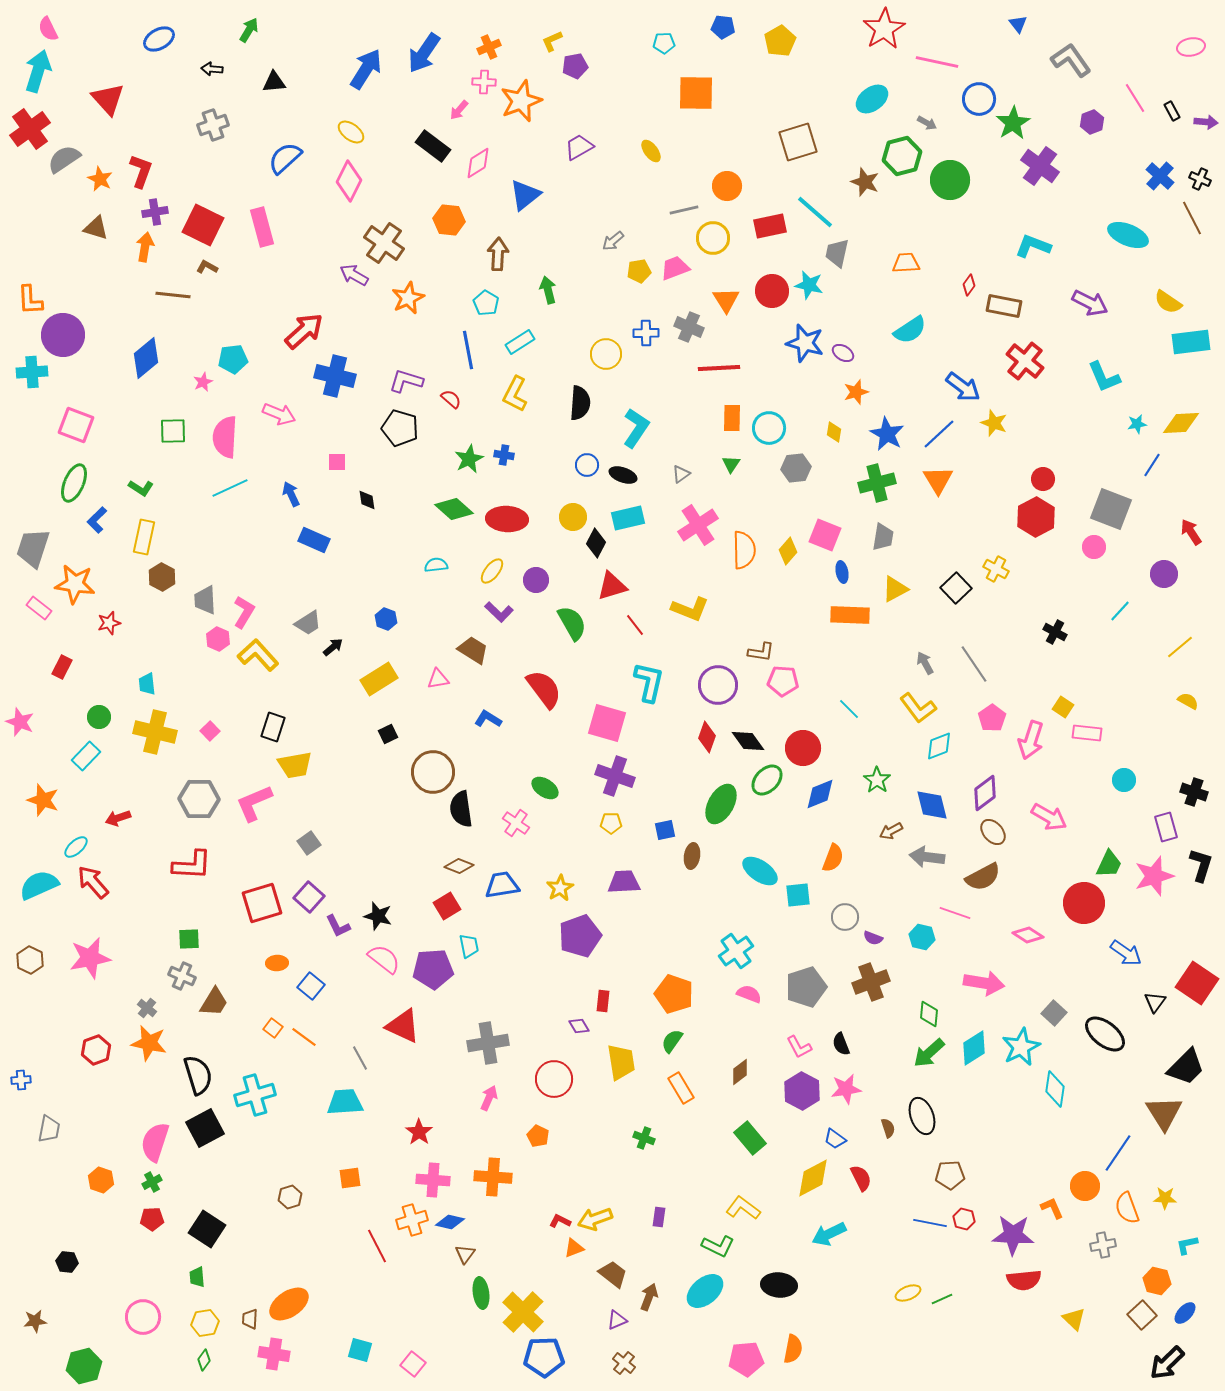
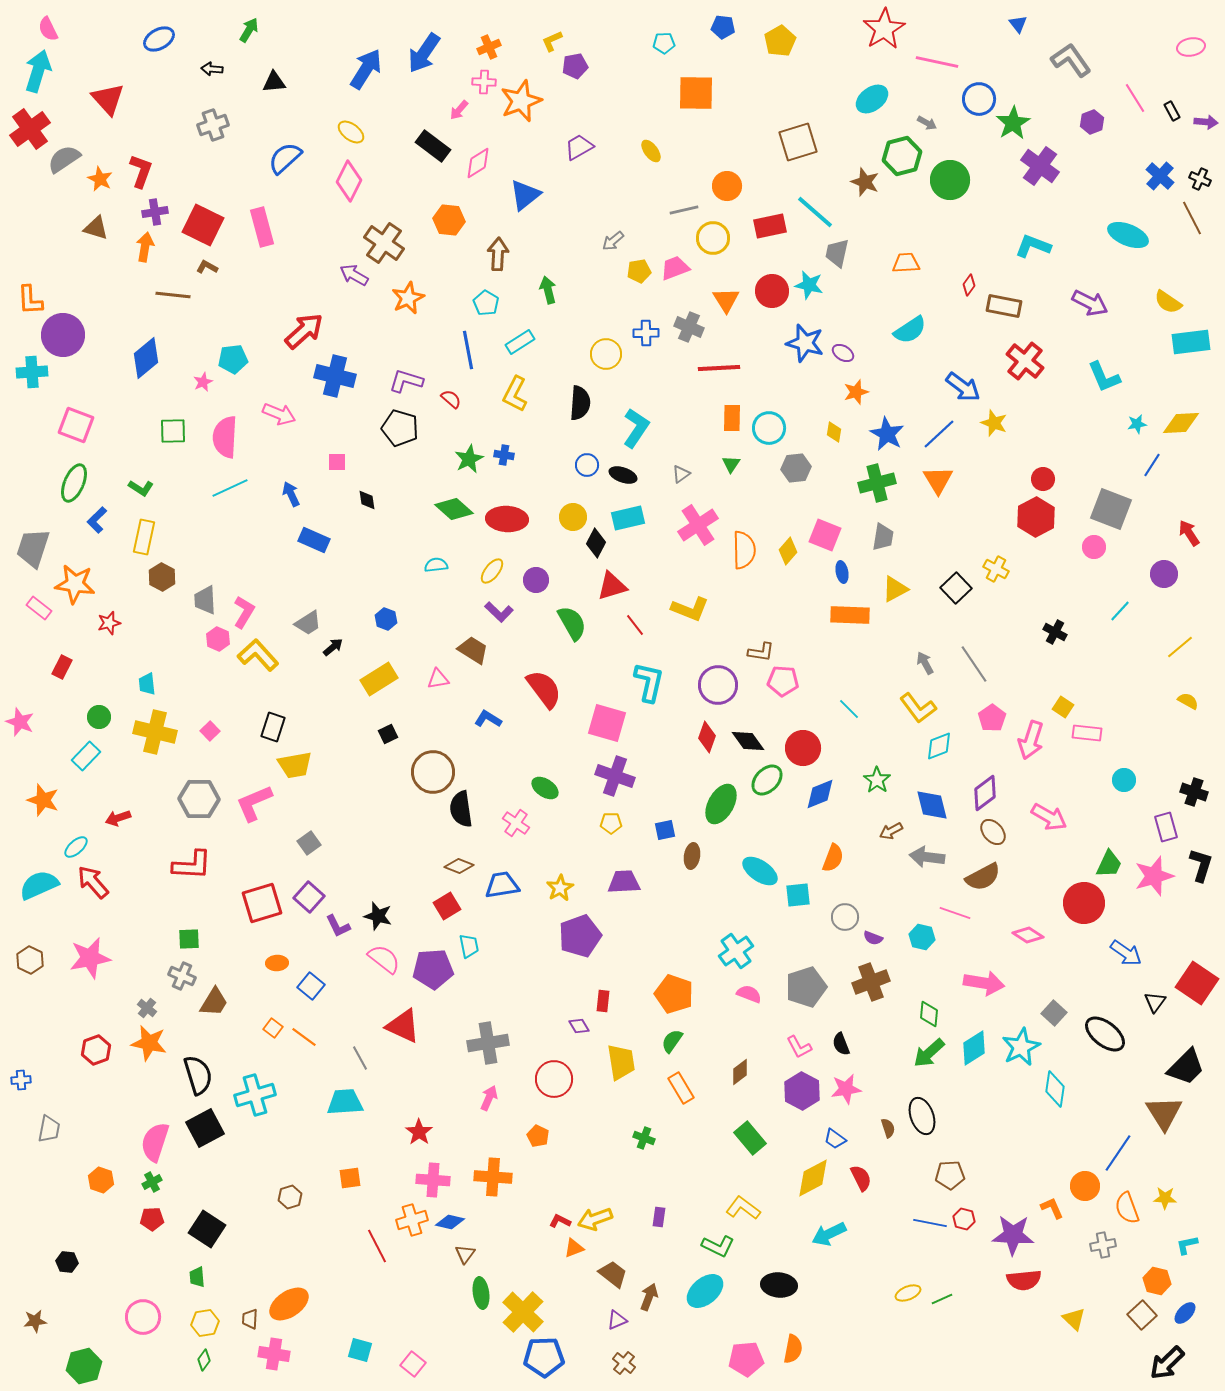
red arrow at (1191, 532): moved 2 px left, 1 px down
